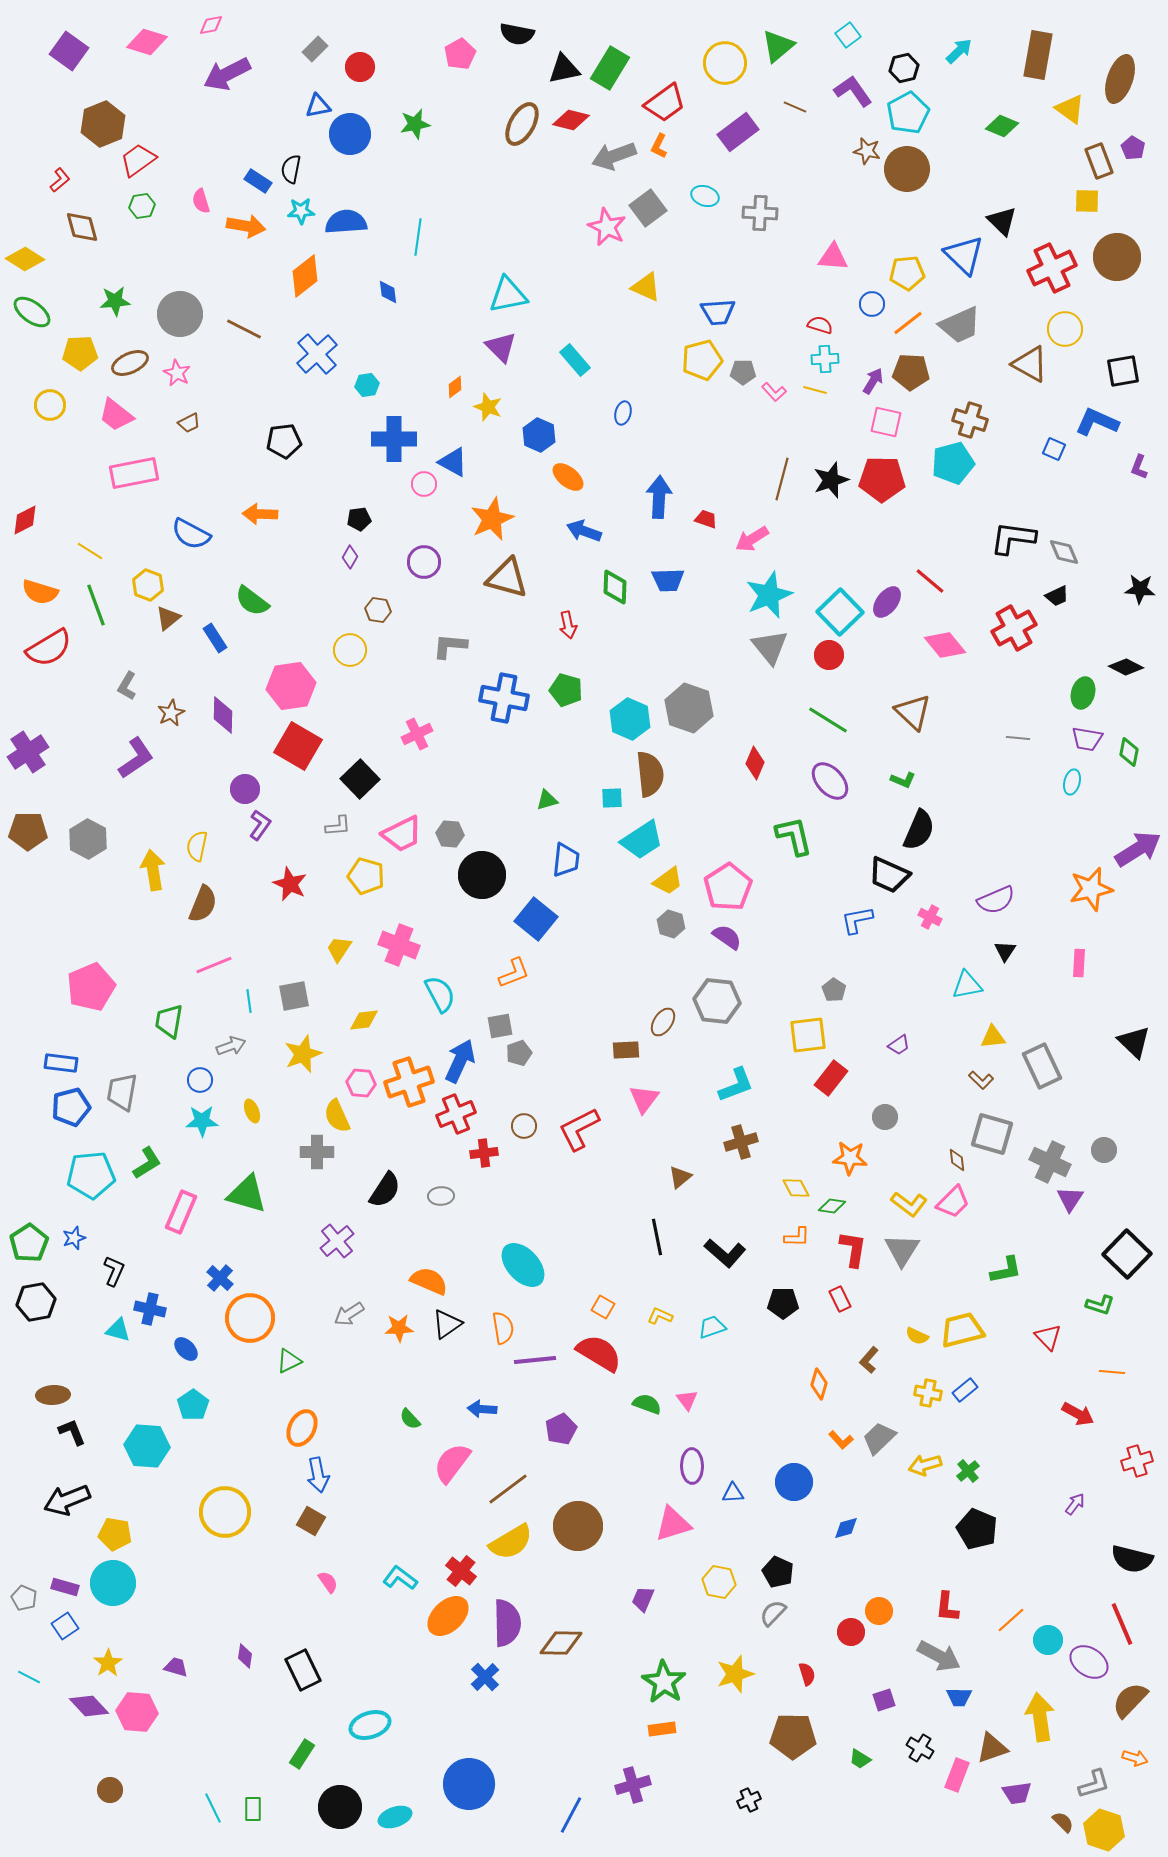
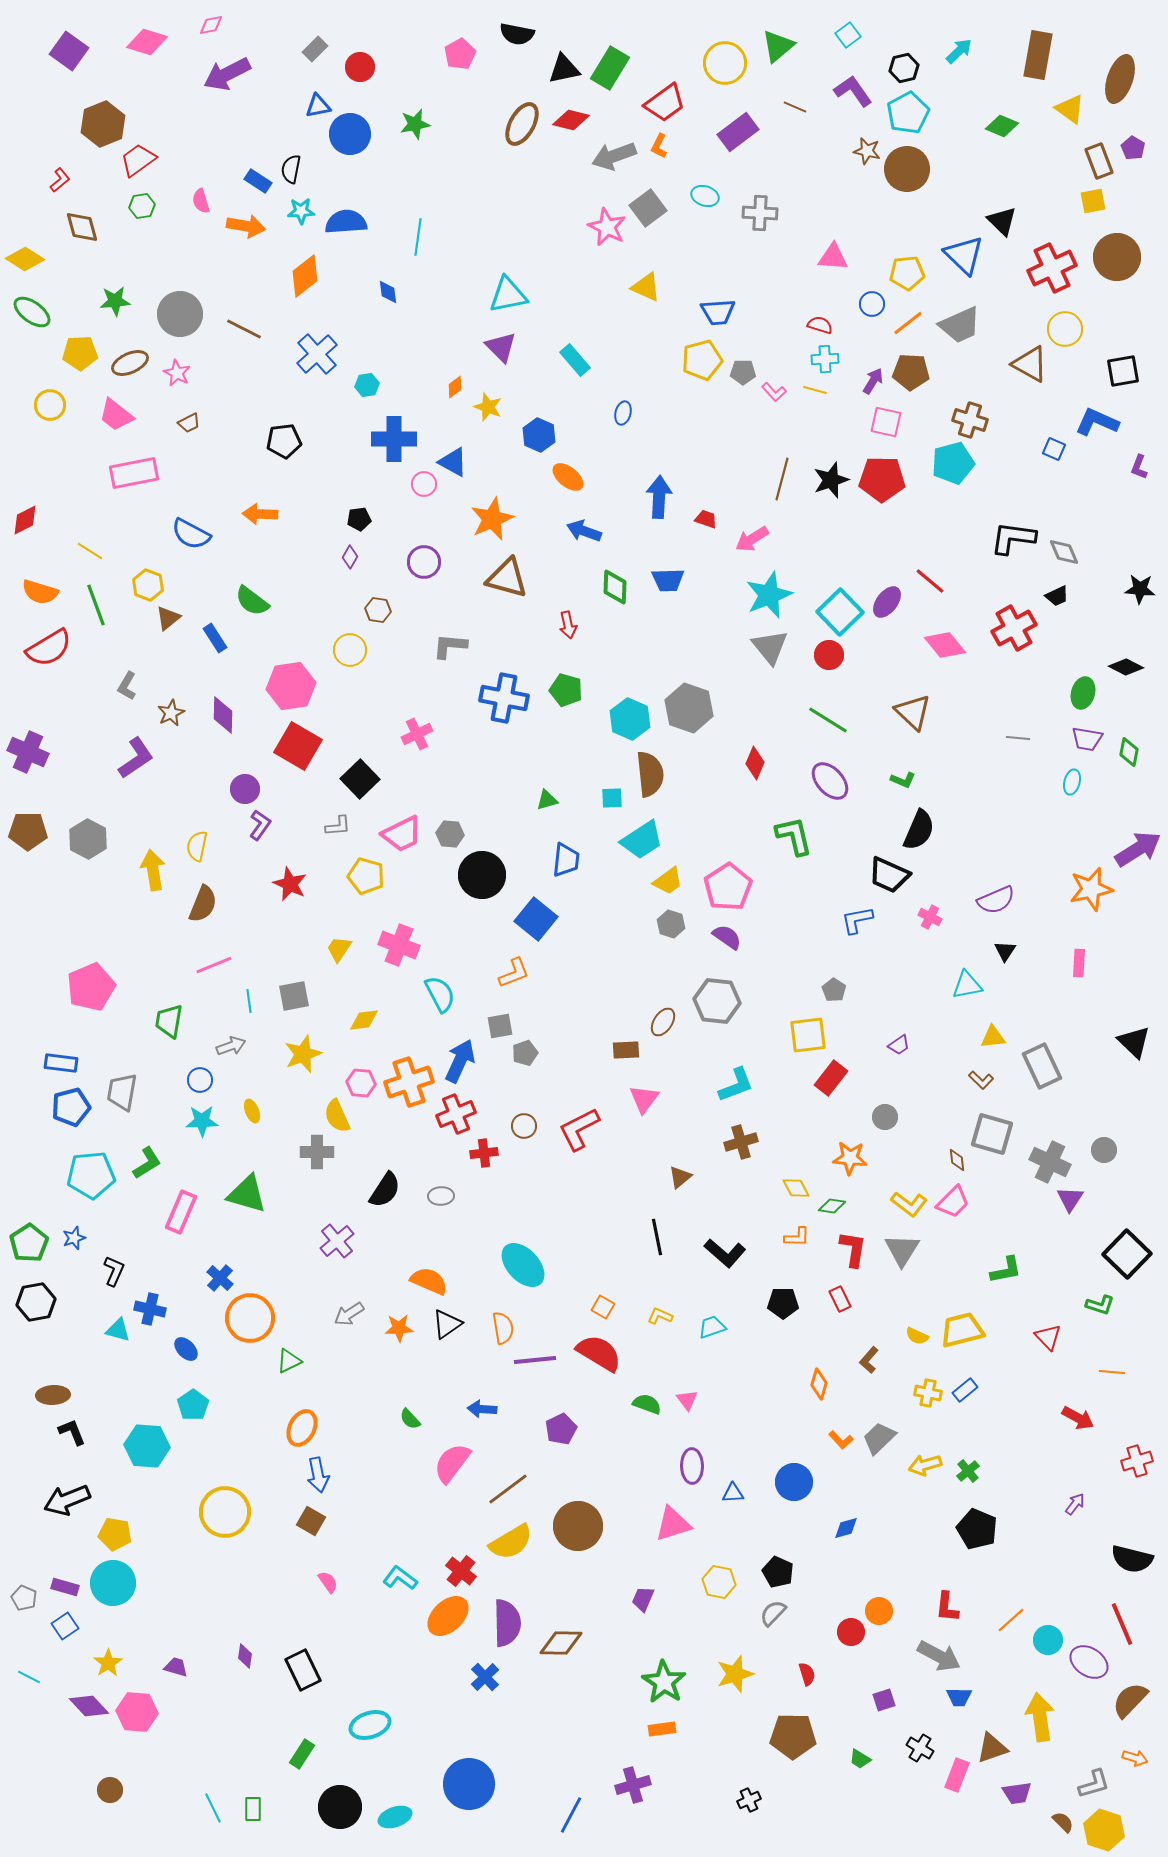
yellow square at (1087, 201): moved 6 px right; rotated 12 degrees counterclockwise
purple cross at (28, 752): rotated 33 degrees counterclockwise
gray pentagon at (519, 1053): moved 6 px right
red arrow at (1078, 1414): moved 4 px down
